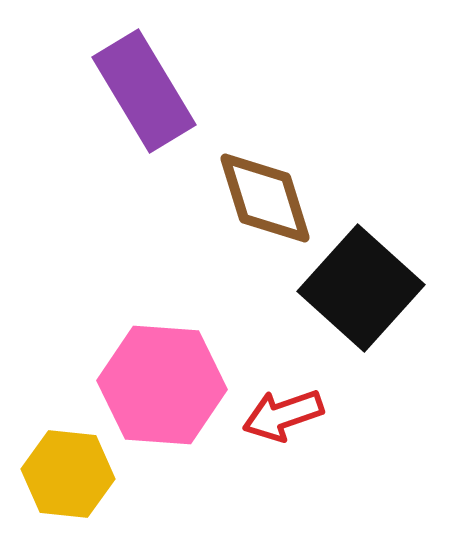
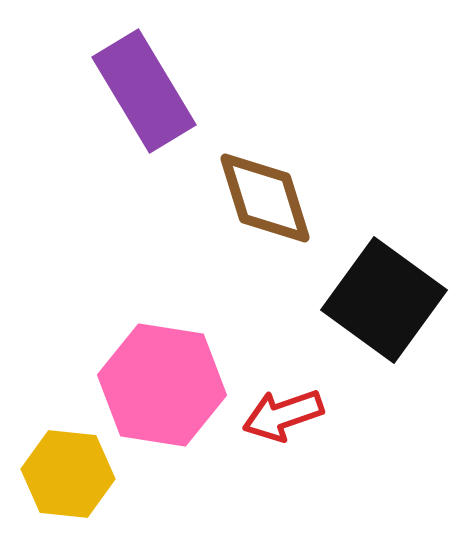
black square: moved 23 px right, 12 px down; rotated 6 degrees counterclockwise
pink hexagon: rotated 5 degrees clockwise
